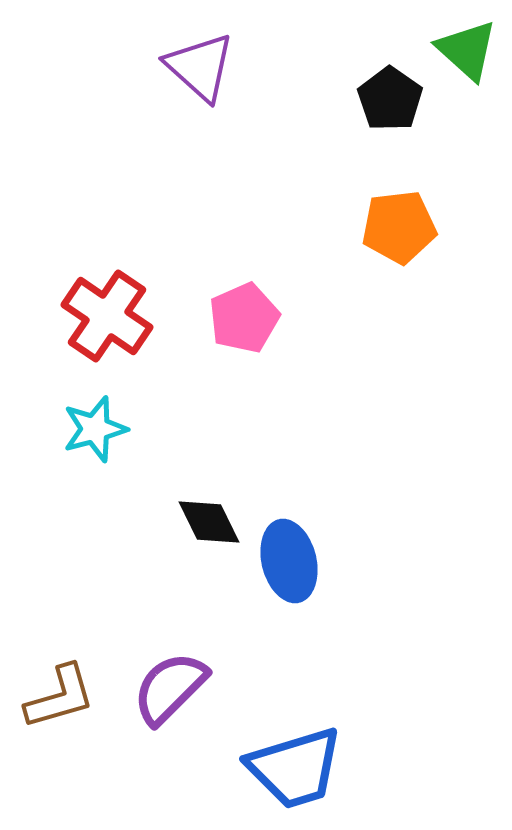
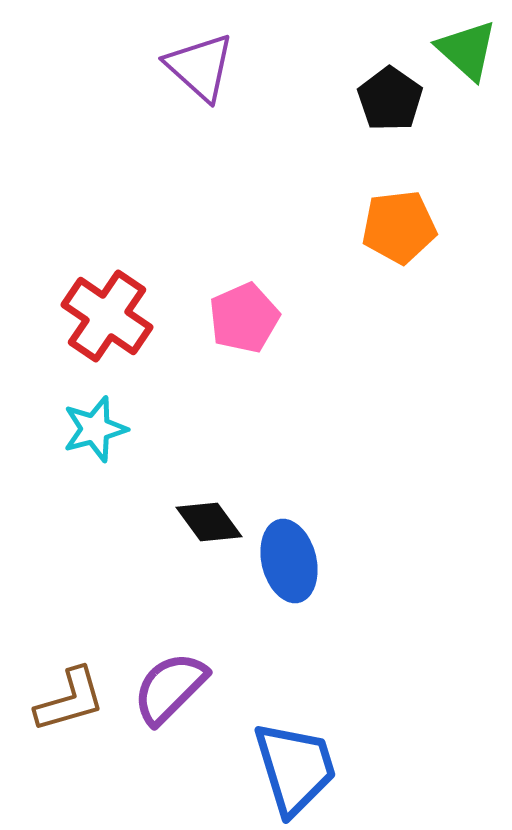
black diamond: rotated 10 degrees counterclockwise
brown L-shape: moved 10 px right, 3 px down
blue trapezoid: rotated 90 degrees counterclockwise
